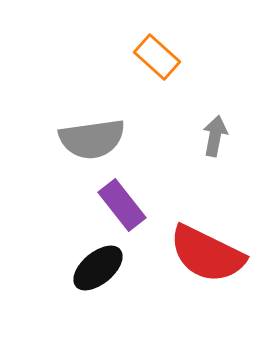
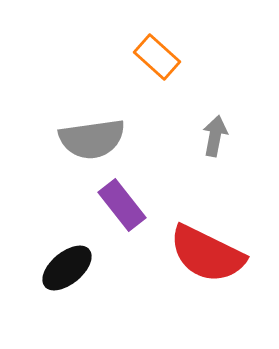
black ellipse: moved 31 px left
